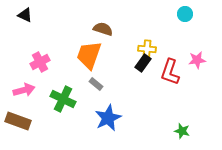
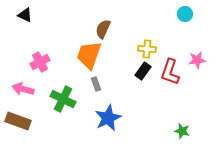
brown semicircle: rotated 84 degrees counterclockwise
black rectangle: moved 8 px down
gray rectangle: rotated 32 degrees clockwise
pink arrow: moved 1 px left, 1 px up; rotated 150 degrees counterclockwise
